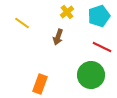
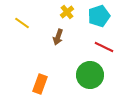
red line: moved 2 px right
green circle: moved 1 px left
